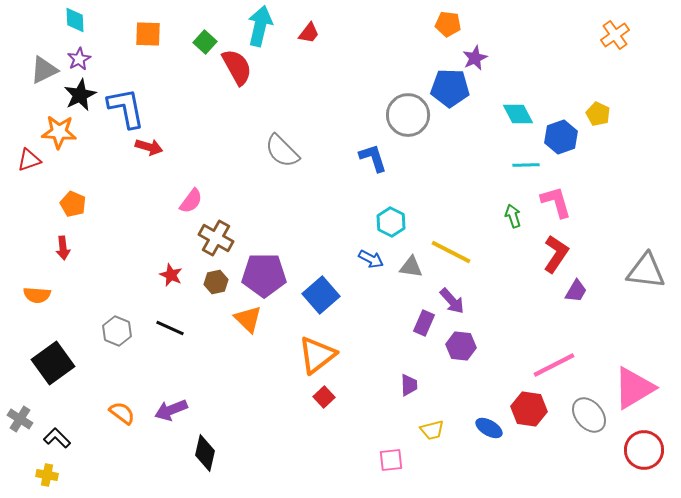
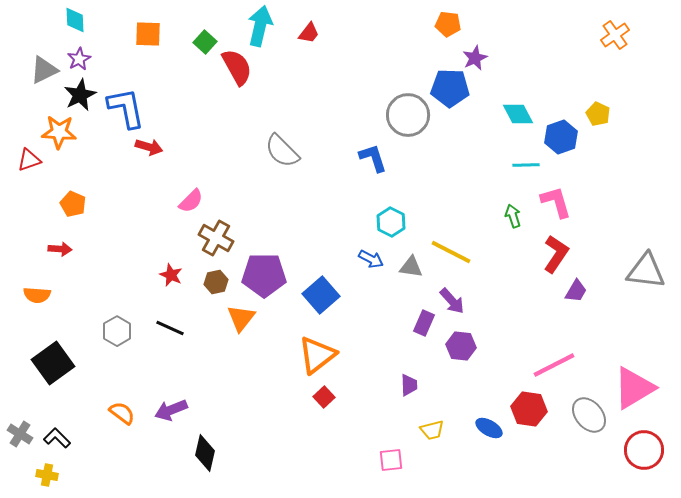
pink semicircle at (191, 201): rotated 8 degrees clockwise
red arrow at (63, 248): moved 3 px left, 1 px down; rotated 80 degrees counterclockwise
orange triangle at (248, 319): moved 7 px left, 1 px up; rotated 24 degrees clockwise
gray hexagon at (117, 331): rotated 8 degrees clockwise
gray cross at (20, 419): moved 15 px down
